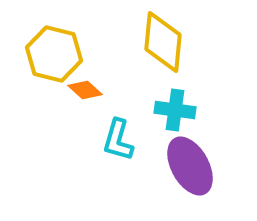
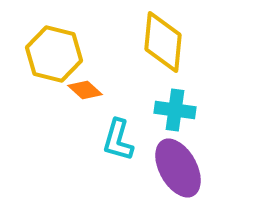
purple ellipse: moved 12 px left, 2 px down
